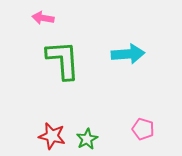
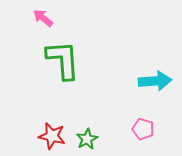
pink arrow: rotated 30 degrees clockwise
cyan arrow: moved 27 px right, 27 px down
